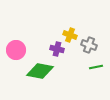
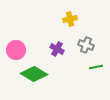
yellow cross: moved 16 px up; rotated 32 degrees counterclockwise
gray cross: moved 3 px left
purple cross: rotated 16 degrees clockwise
green diamond: moved 6 px left, 3 px down; rotated 20 degrees clockwise
